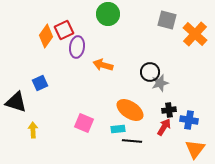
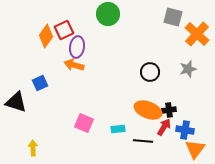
gray square: moved 6 px right, 3 px up
orange cross: moved 2 px right
orange arrow: moved 29 px left
gray star: moved 28 px right, 14 px up
orange ellipse: moved 18 px right; rotated 12 degrees counterclockwise
blue cross: moved 4 px left, 10 px down
yellow arrow: moved 18 px down
black line: moved 11 px right
